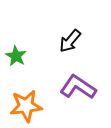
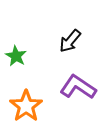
orange star: rotated 28 degrees counterclockwise
